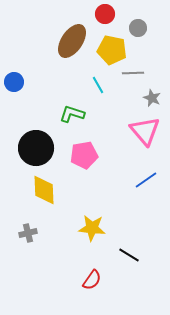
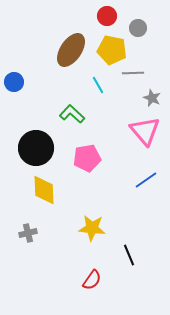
red circle: moved 2 px right, 2 px down
brown ellipse: moved 1 px left, 9 px down
green L-shape: rotated 25 degrees clockwise
pink pentagon: moved 3 px right, 3 px down
black line: rotated 35 degrees clockwise
